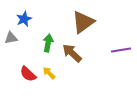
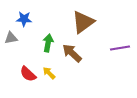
blue star: rotated 28 degrees clockwise
purple line: moved 1 px left, 2 px up
